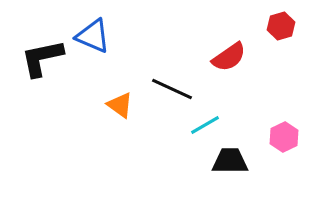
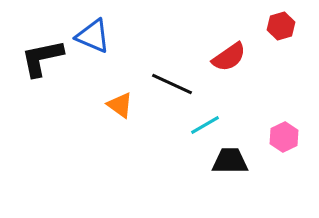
black line: moved 5 px up
